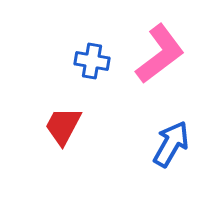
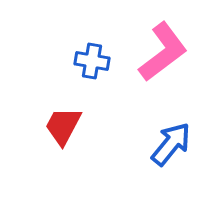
pink L-shape: moved 3 px right, 2 px up
blue arrow: rotated 9 degrees clockwise
